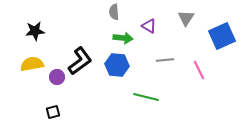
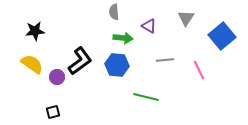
blue square: rotated 16 degrees counterclockwise
yellow semicircle: rotated 45 degrees clockwise
